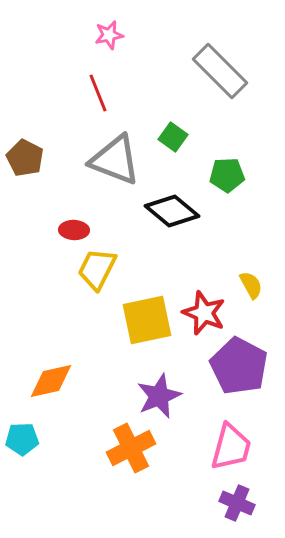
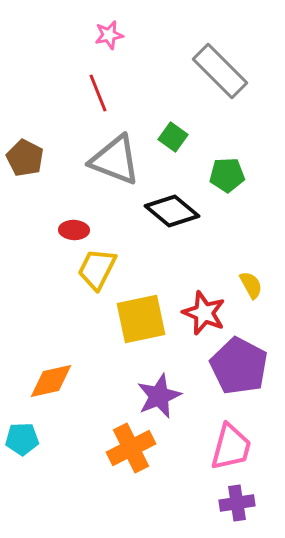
yellow square: moved 6 px left, 1 px up
purple cross: rotated 32 degrees counterclockwise
